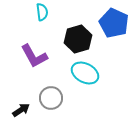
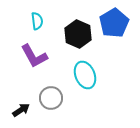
cyan semicircle: moved 5 px left, 9 px down
blue pentagon: rotated 16 degrees clockwise
black hexagon: moved 5 px up; rotated 20 degrees counterclockwise
cyan ellipse: moved 2 px down; rotated 40 degrees clockwise
